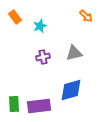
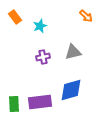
gray triangle: moved 1 px left, 1 px up
purple rectangle: moved 1 px right, 4 px up
